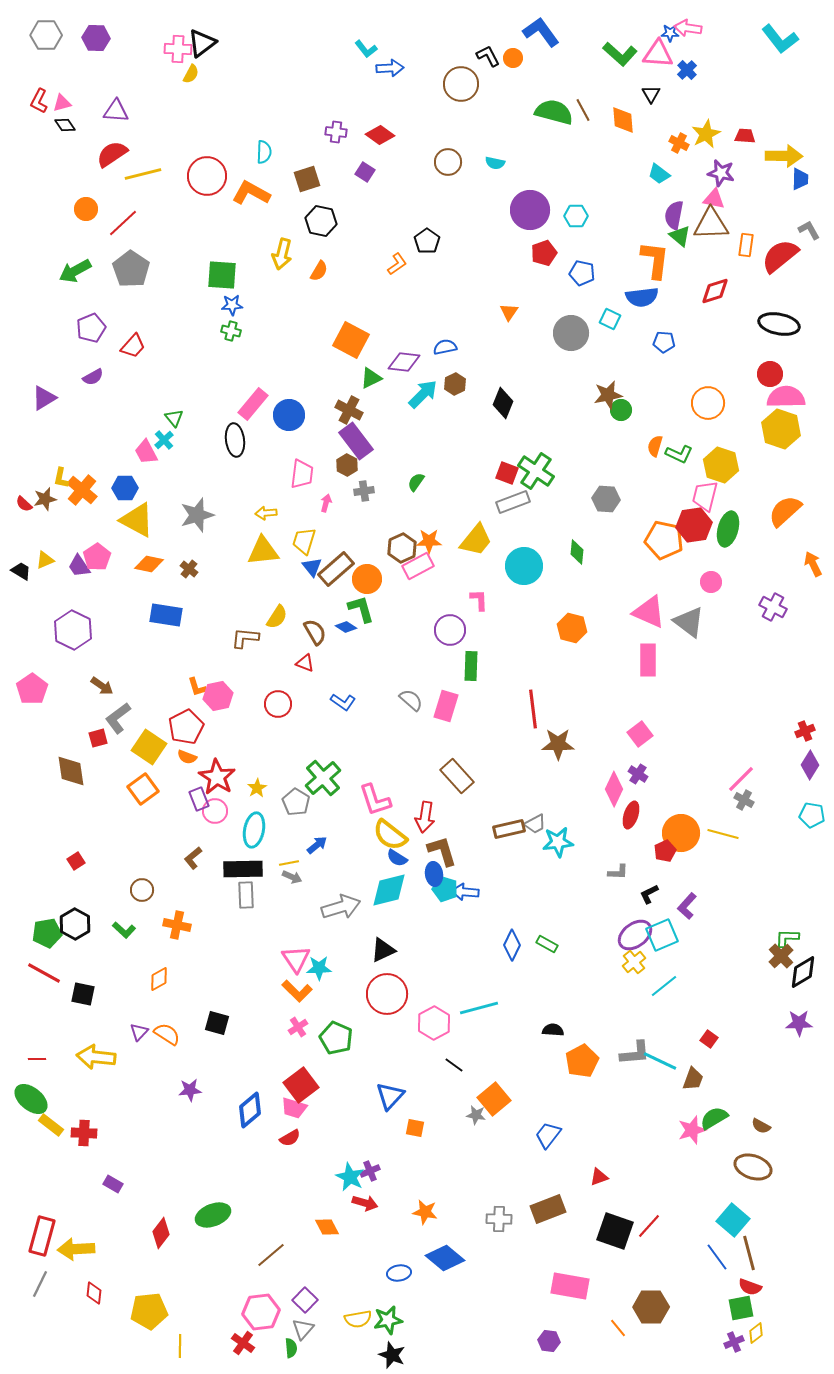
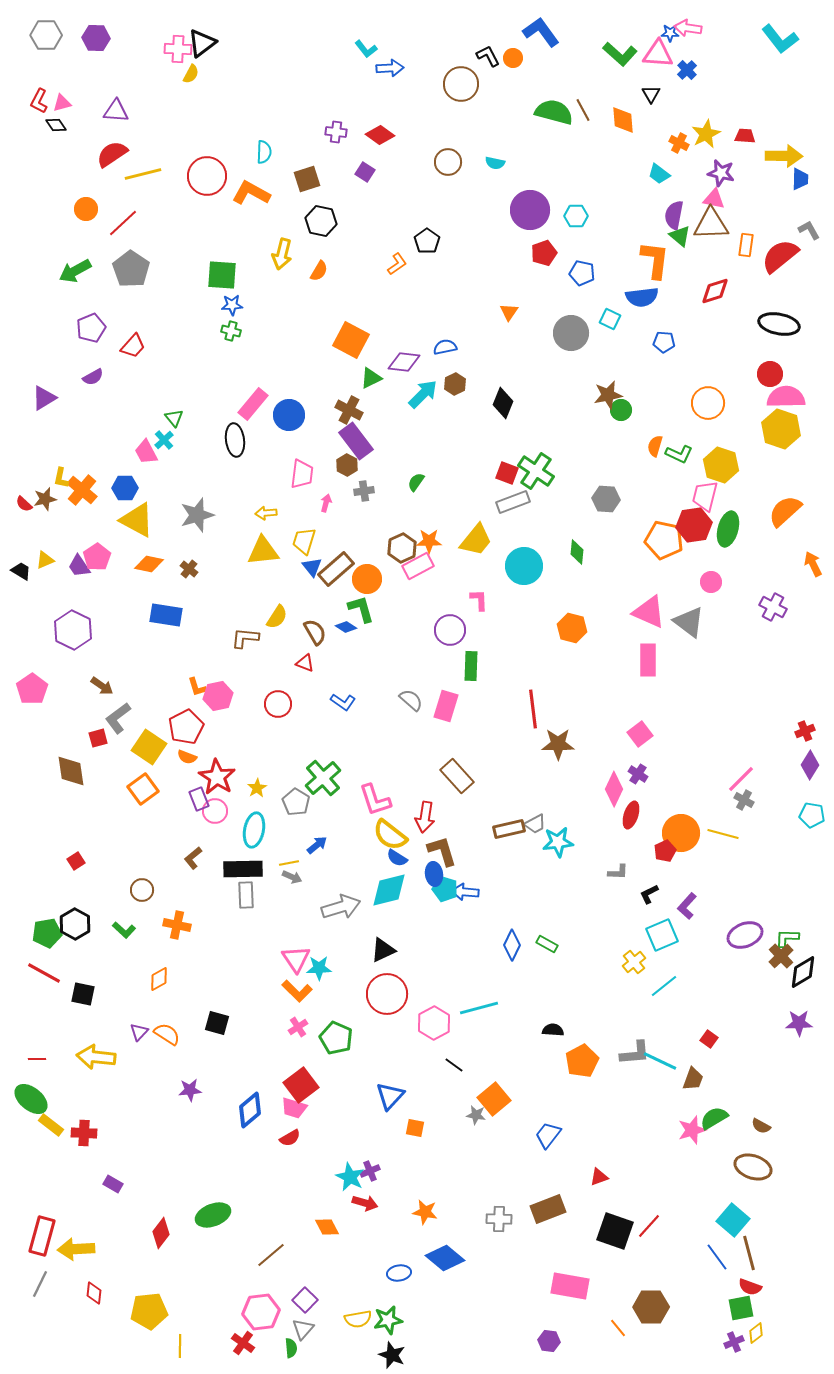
black diamond at (65, 125): moved 9 px left
purple ellipse at (635, 935): moved 110 px right; rotated 16 degrees clockwise
